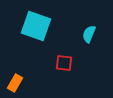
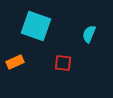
red square: moved 1 px left
orange rectangle: moved 21 px up; rotated 36 degrees clockwise
